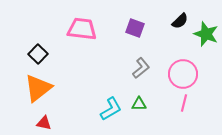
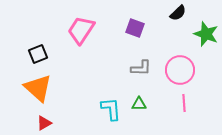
black semicircle: moved 2 px left, 8 px up
pink trapezoid: moved 1 px left, 1 px down; rotated 64 degrees counterclockwise
black square: rotated 24 degrees clockwise
gray L-shape: rotated 40 degrees clockwise
pink circle: moved 3 px left, 4 px up
orange triangle: rotated 40 degrees counterclockwise
pink line: rotated 18 degrees counterclockwise
cyan L-shape: rotated 65 degrees counterclockwise
red triangle: rotated 42 degrees counterclockwise
